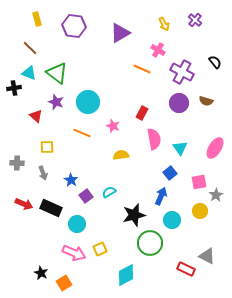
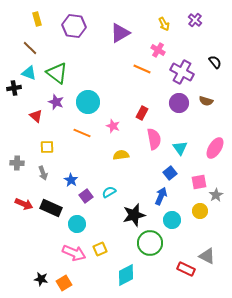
black star at (41, 273): moved 6 px down; rotated 16 degrees counterclockwise
